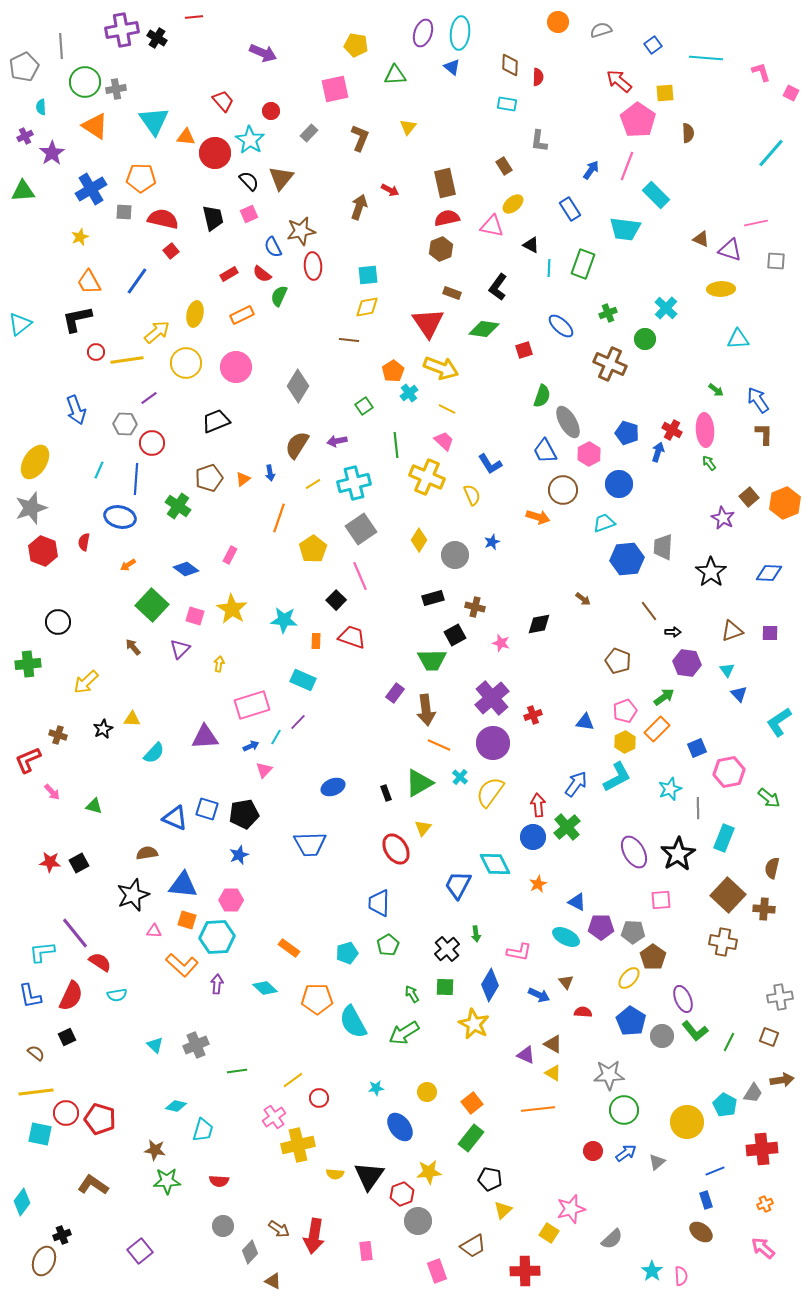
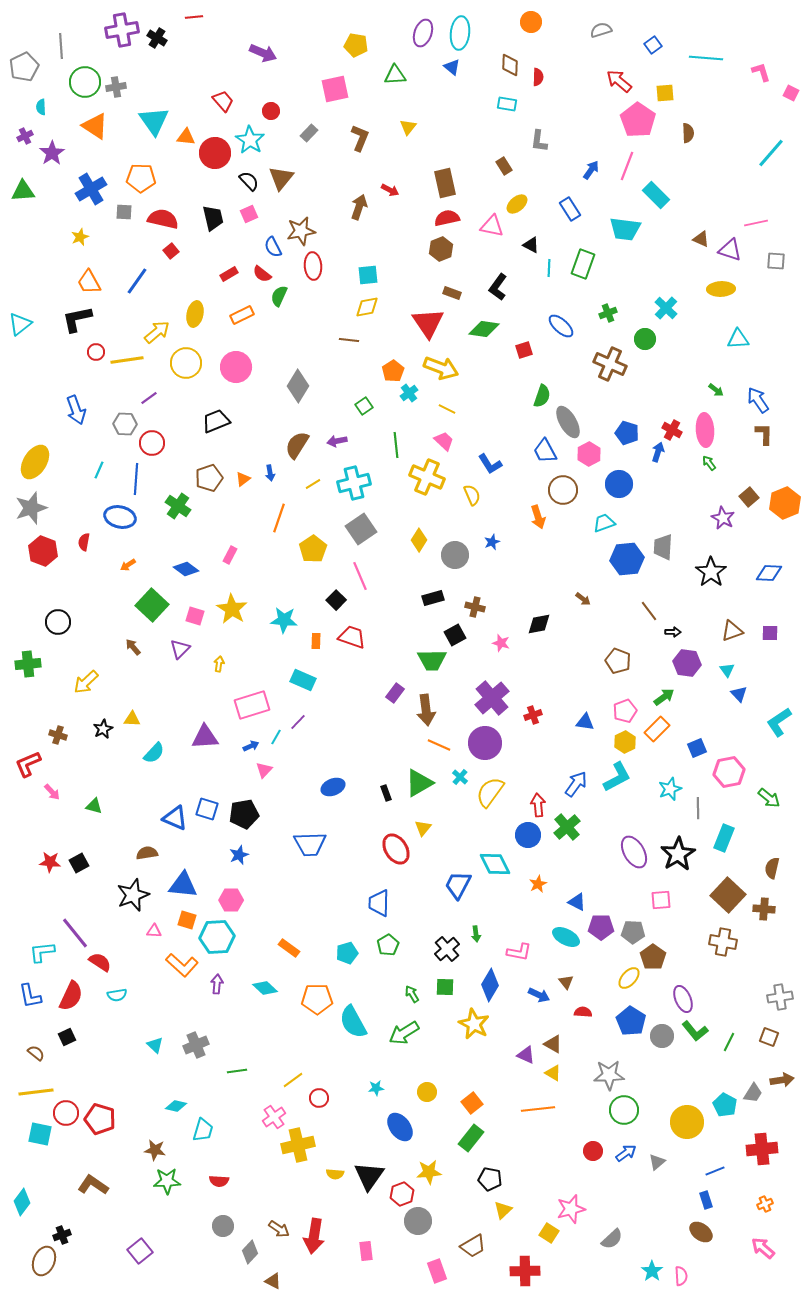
orange circle at (558, 22): moved 27 px left
gray cross at (116, 89): moved 2 px up
yellow ellipse at (513, 204): moved 4 px right
orange arrow at (538, 517): rotated 55 degrees clockwise
purple circle at (493, 743): moved 8 px left
red L-shape at (28, 760): moved 4 px down
blue circle at (533, 837): moved 5 px left, 2 px up
